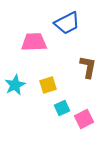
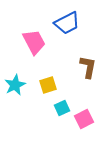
pink trapezoid: rotated 64 degrees clockwise
